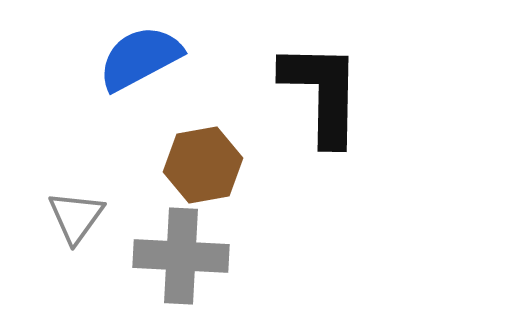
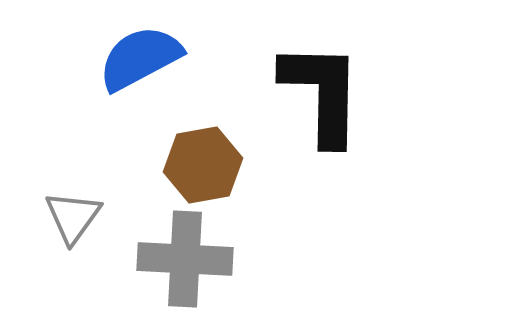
gray triangle: moved 3 px left
gray cross: moved 4 px right, 3 px down
